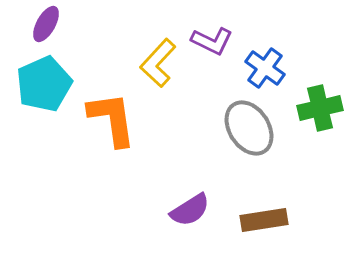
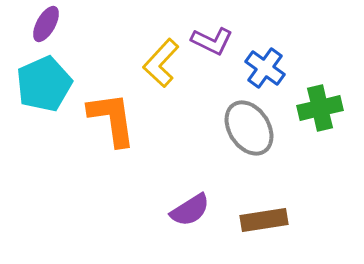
yellow L-shape: moved 3 px right
